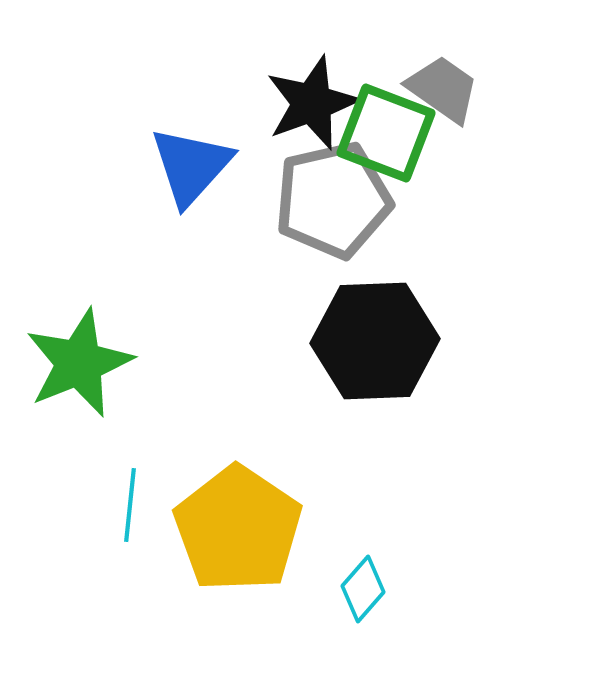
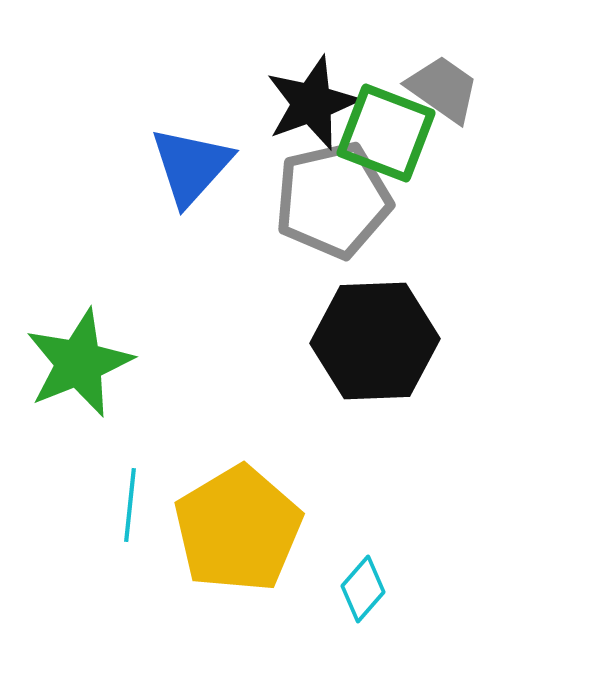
yellow pentagon: rotated 7 degrees clockwise
